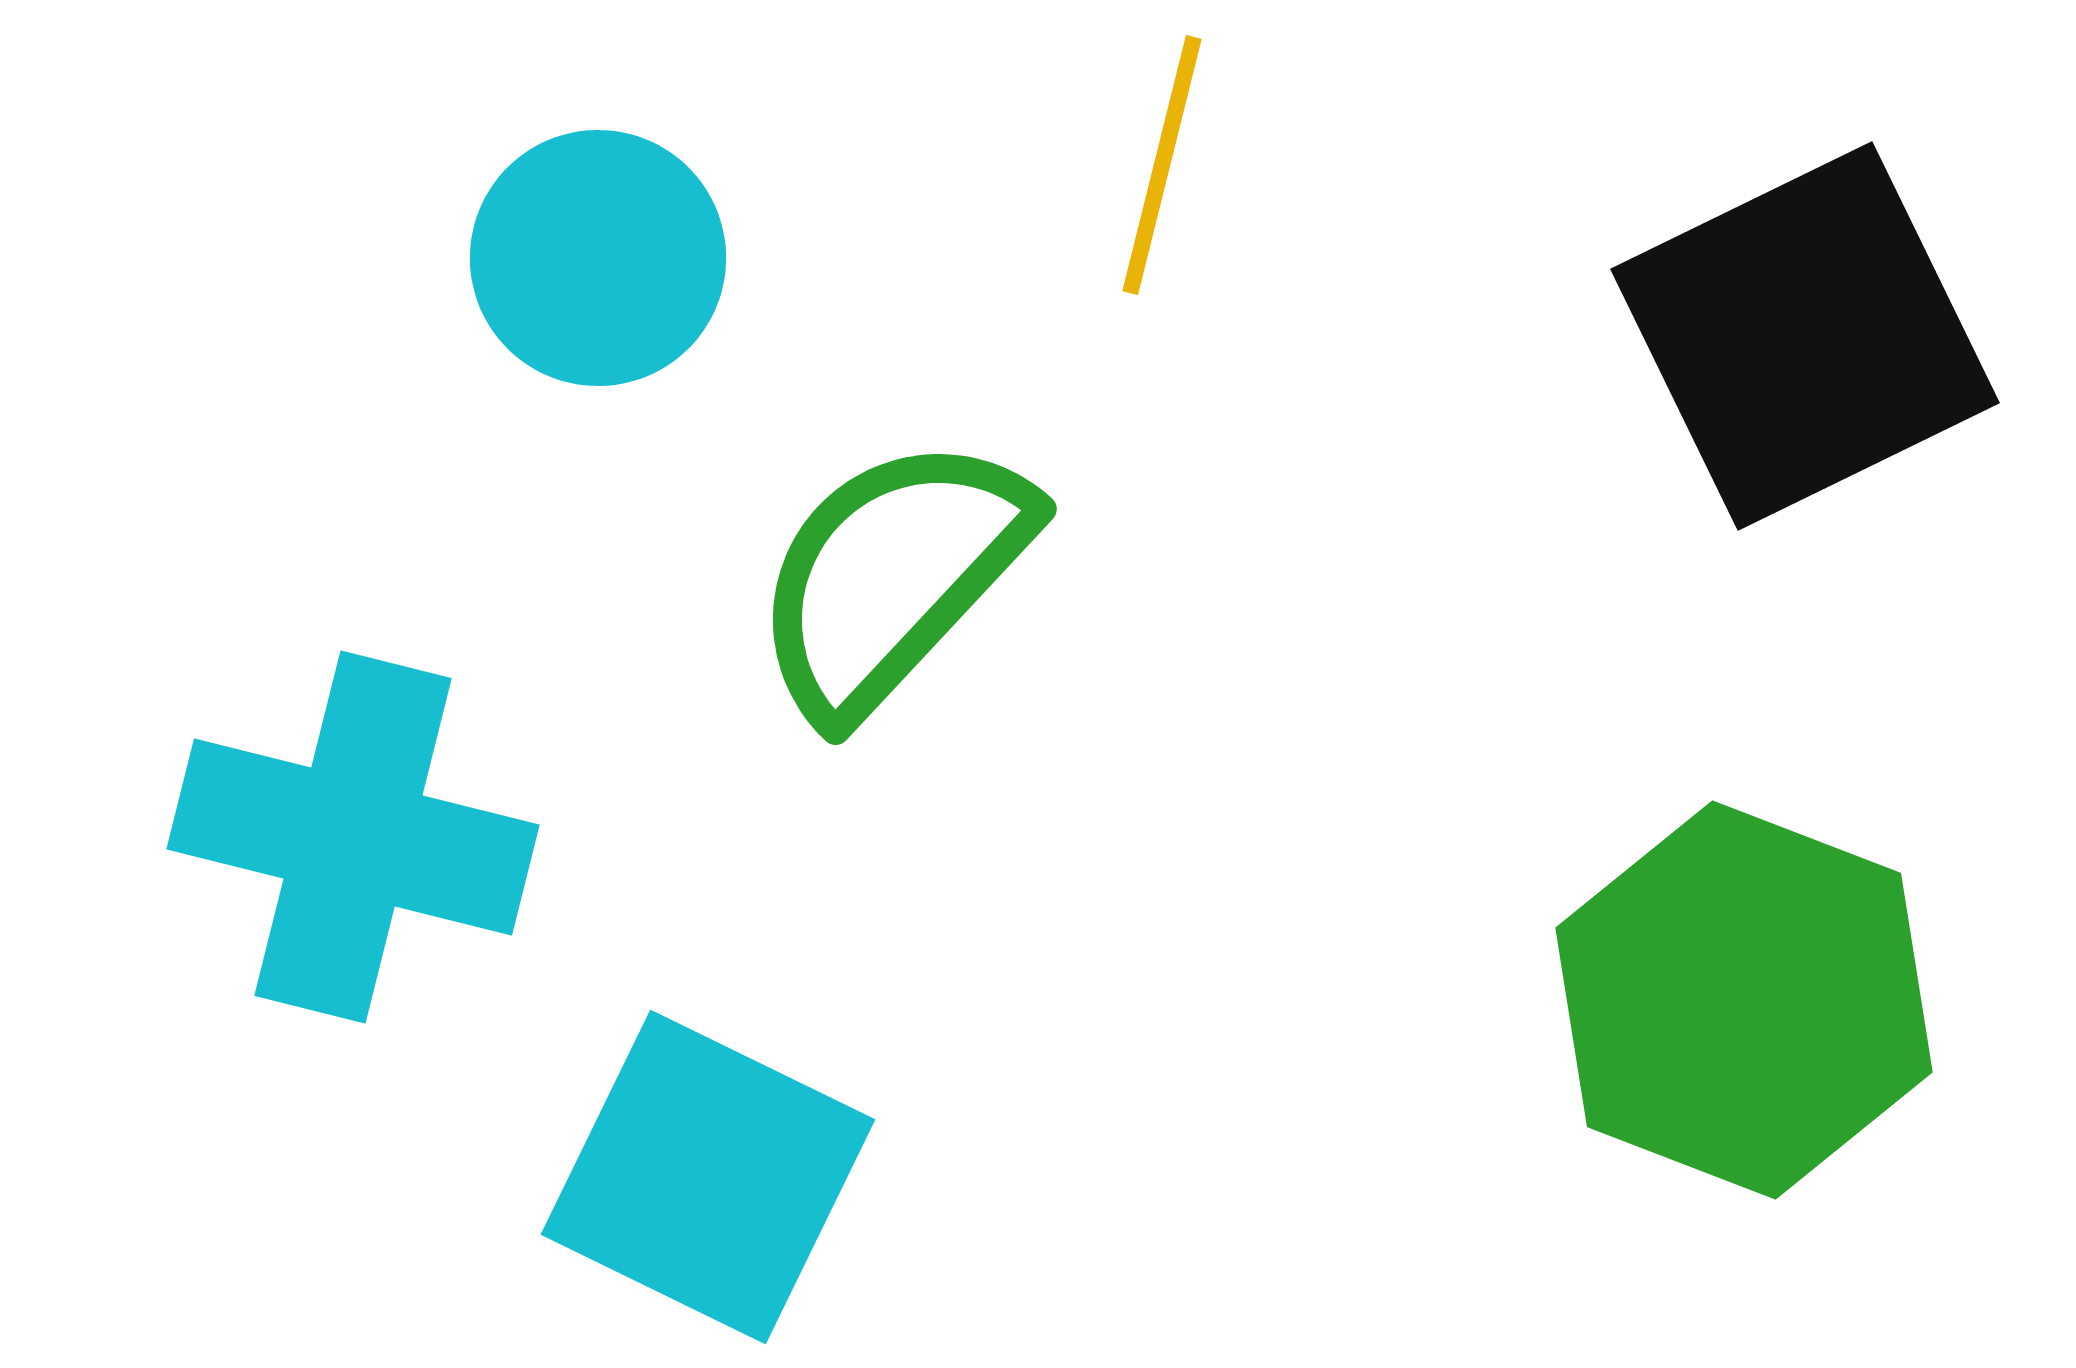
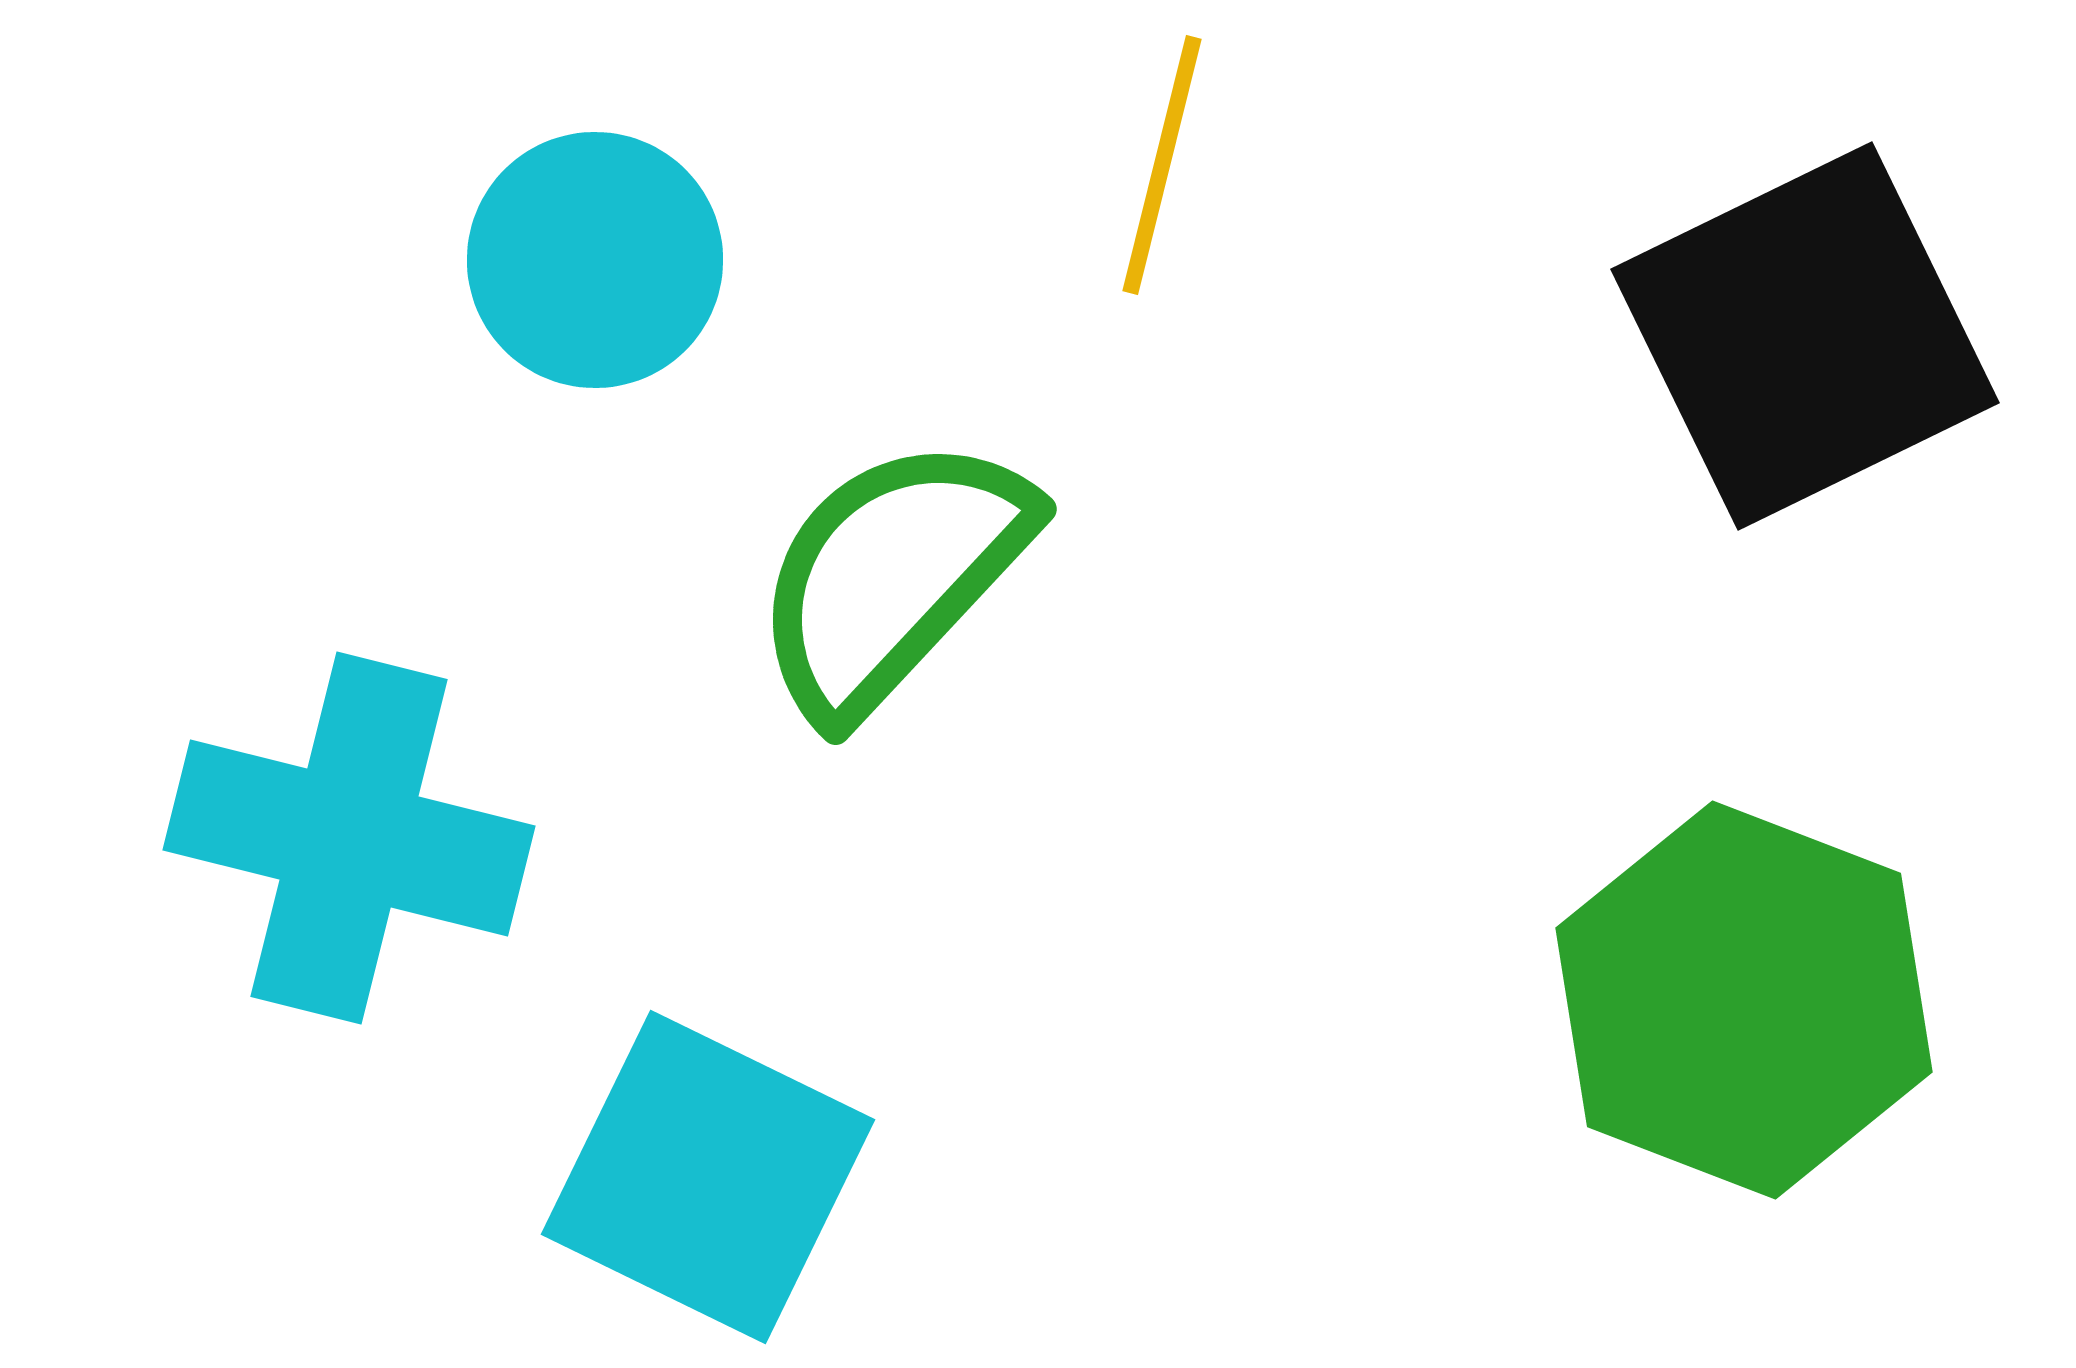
cyan circle: moved 3 px left, 2 px down
cyan cross: moved 4 px left, 1 px down
